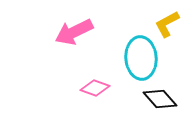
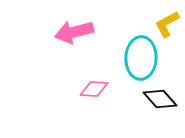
pink arrow: rotated 12 degrees clockwise
cyan ellipse: rotated 6 degrees clockwise
pink diamond: moved 1 px left, 1 px down; rotated 16 degrees counterclockwise
